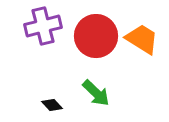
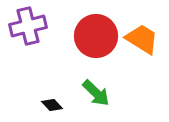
purple cross: moved 15 px left
